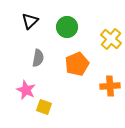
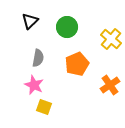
orange cross: moved 1 px up; rotated 30 degrees counterclockwise
pink star: moved 8 px right, 5 px up
